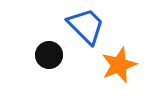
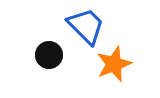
orange star: moved 5 px left, 1 px up
